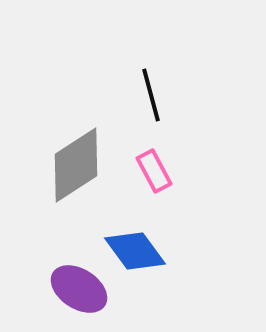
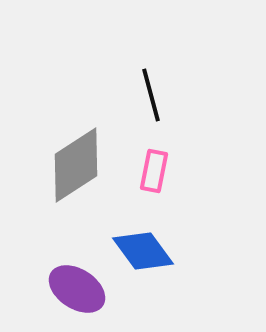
pink rectangle: rotated 39 degrees clockwise
blue diamond: moved 8 px right
purple ellipse: moved 2 px left
